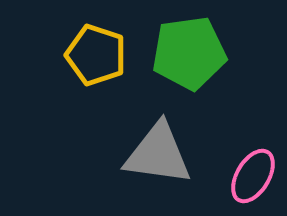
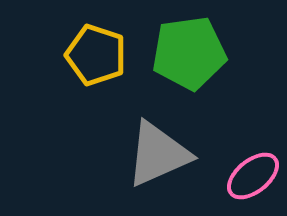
gray triangle: rotated 32 degrees counterclockwise
pink ellipse: rotated 20 degrees clockwise
